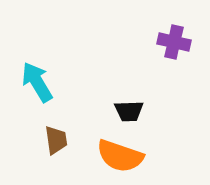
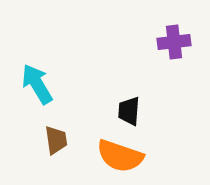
purple cross: rotated 20 degrees counterclockwise
cyan arrow: moved 2 px down
black trapezoid: rotated 96 degrees clockwise
